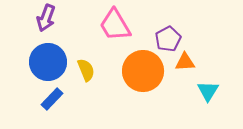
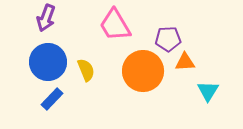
purple pentagon: rotated 25 degrees clockwise
